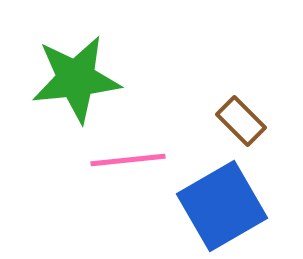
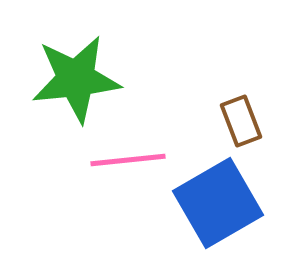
brown rectangle: rotated 24 degrees clockwise
blue square: moved 4 px left, 3 px up
